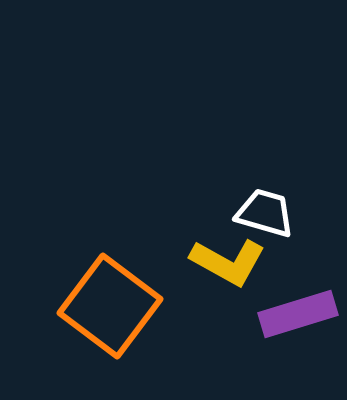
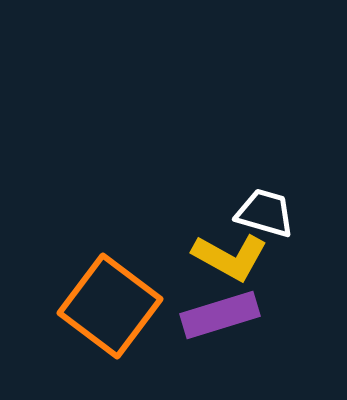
yellow L-shape: moved 2 px right, 5 px up
purple rectangle: moved 78 px left, 1 px down
